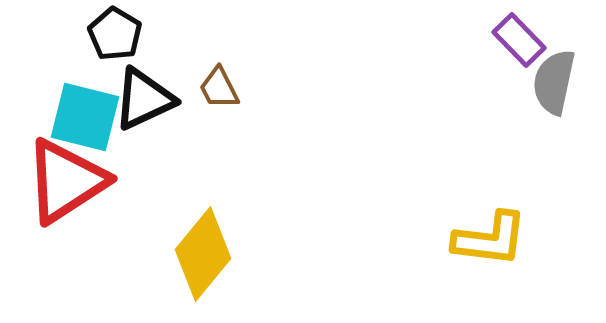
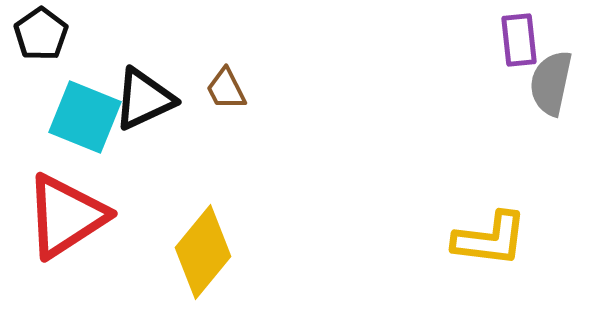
black pentagon: moved 74 px left; rotated 6 degrees clockwise
purple rectangle: rotated 38 degrees clockwise
gray semicircle: moved 3 px left, 1 px down
brown trapezoid: moved 7 px right, 1 px down
cyan square: rotated 8 degrees clockwise
red triangle: moved 35 px down
yellow diamond: moved 2 px up
